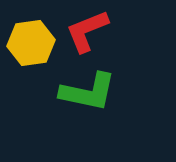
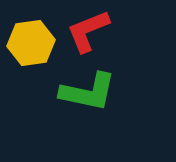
red L-shape: moved 1 px right
